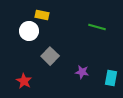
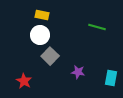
white circle: moved 11 px right, 4 px down
purple star: moved 4 px left
